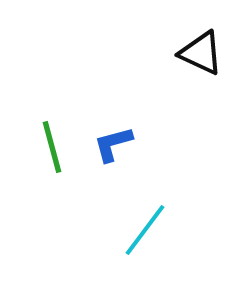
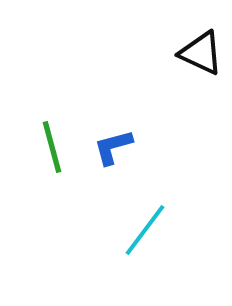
blue L-shape: moved 3 px down
